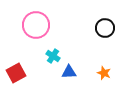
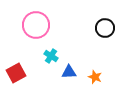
cyan cross: moved 2 px left
orange star: moved 9 px left, 4 px down
